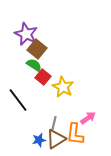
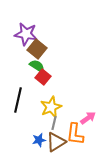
purple star: rotated 15 degrees counterclockwise
green semicircle: moved 3 px right, 1 px down
yellow star: moved 12 px left, 20 px down; rotated 20 degrees clockwise
black line: rotated 50 degrees clockwise
brown triangle: moved 3 px down
